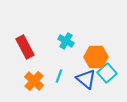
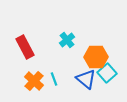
cyan cross: moved 1 px right, 1 px up; rotated 21 degrees clockwise
cyan line: moved 5 px left, 3 px down; rotated 40 degrees counterclockwise
